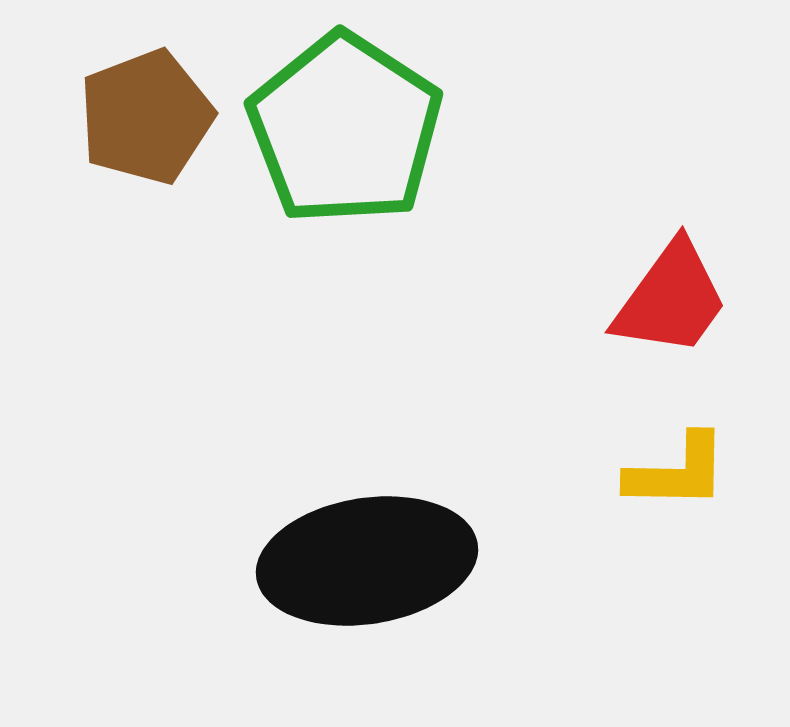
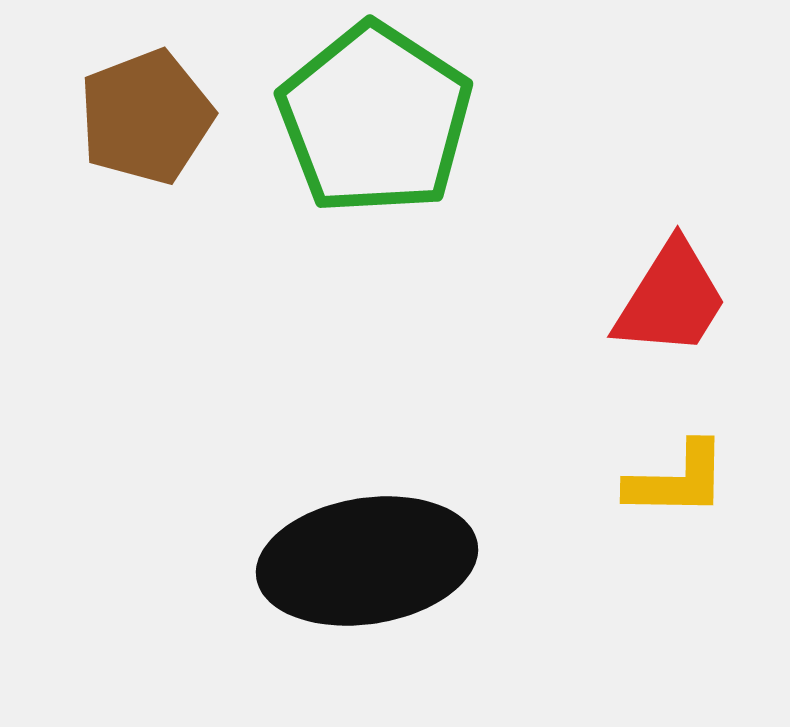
green pentagon: moved 30 px right, 10 px up
red trapezoid: rotated 4 degrees counterclockwise
yellow L-shape: moved 8 px down
